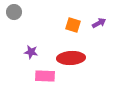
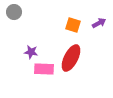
red ellipse: rotated 60 degrees counterclockwise
pink rectangle: moved 1 px left, 7 px up
